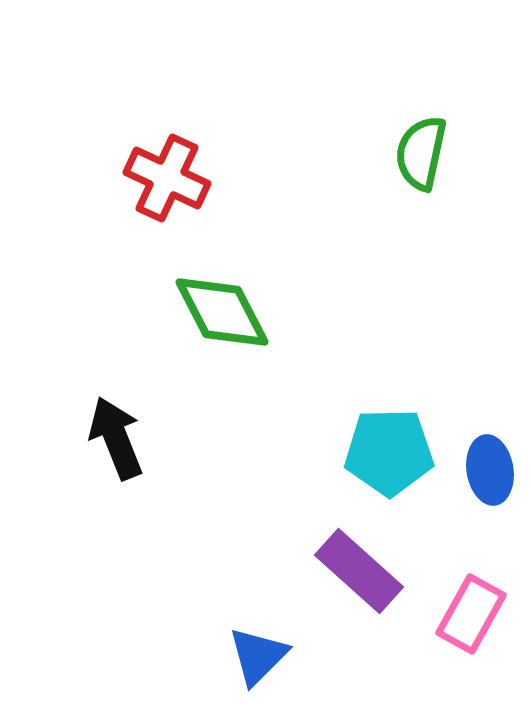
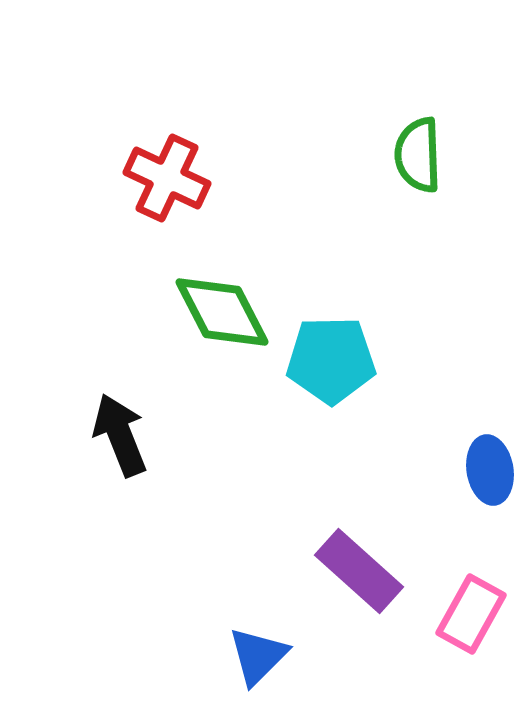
green semicircle: moved 3 px left, 2 px down; rotated 14 degrees counterclockwise
black arrow: moved 4 px right, 3 px up
cyan pentagon: moved 58 px left, 92 px up
